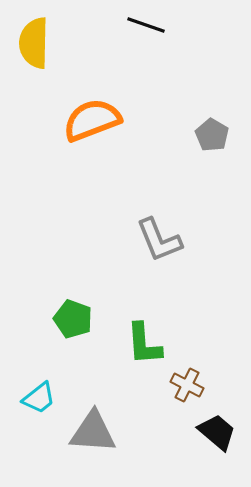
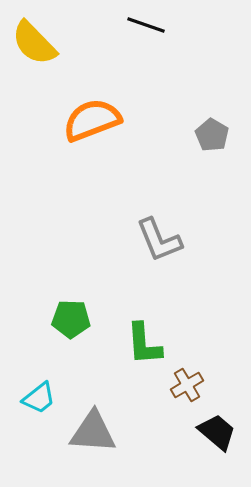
yellow semicircle: rotated 45 degrees counterclockwise
green pentagon: moved 2 px left; rotated 18 degrees counterclockwise
brown cross: rotated 32 degrees clockwise
